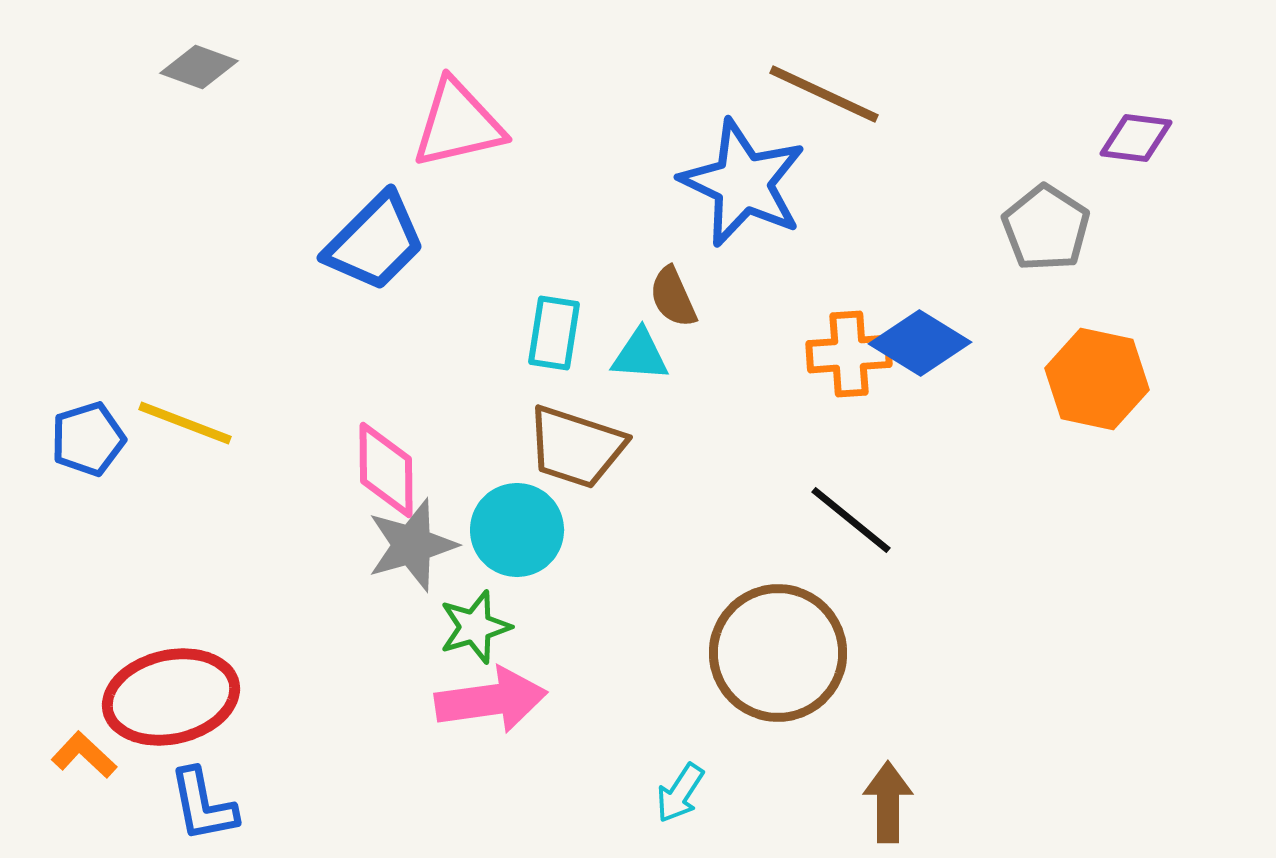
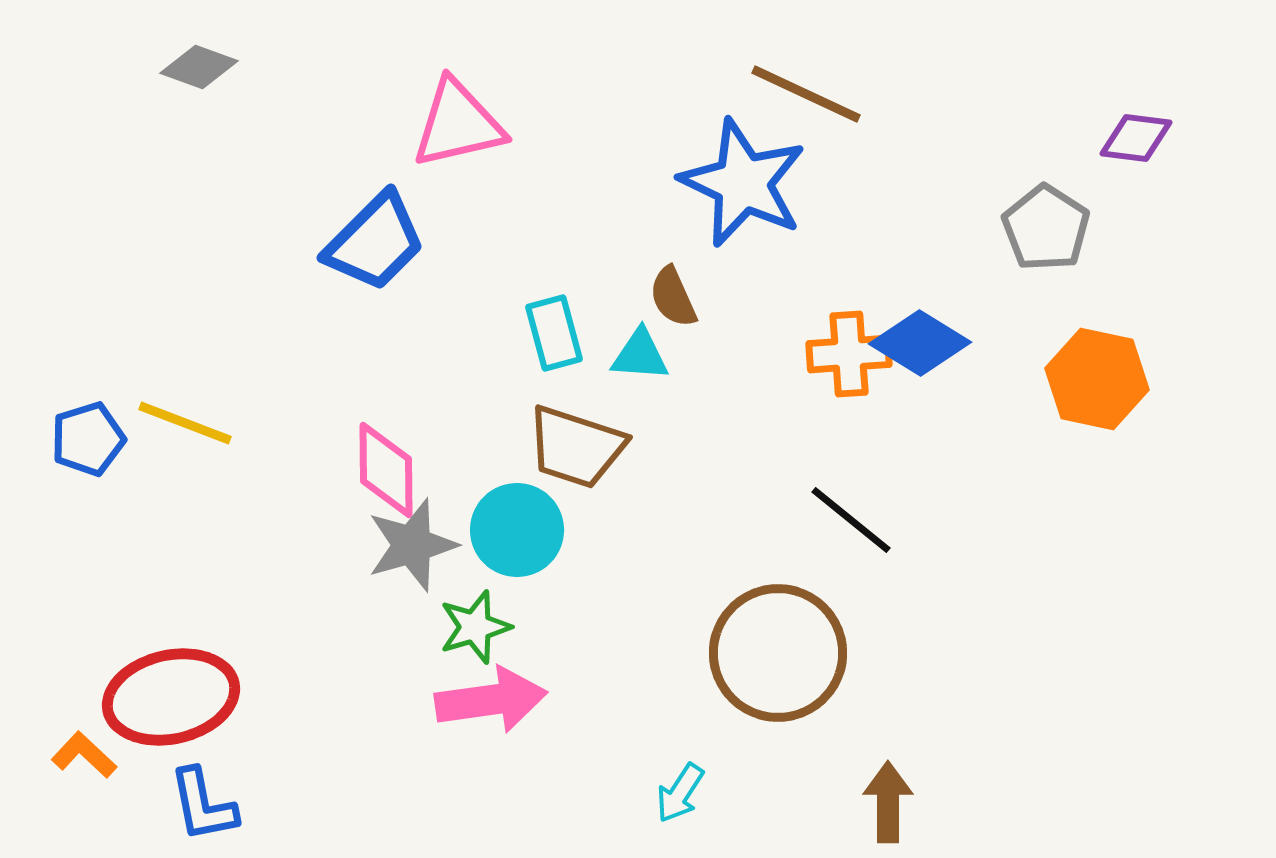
brown line: moved 18 px left
cyan rectangle: rotated 24 degrees counterclockwise
